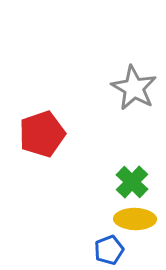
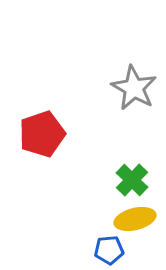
green cross: moved 2 px up
yellow ellipse: rotated 15 degrees counterclockwise
blue pentagon: rotated 16 degrees clockwise
